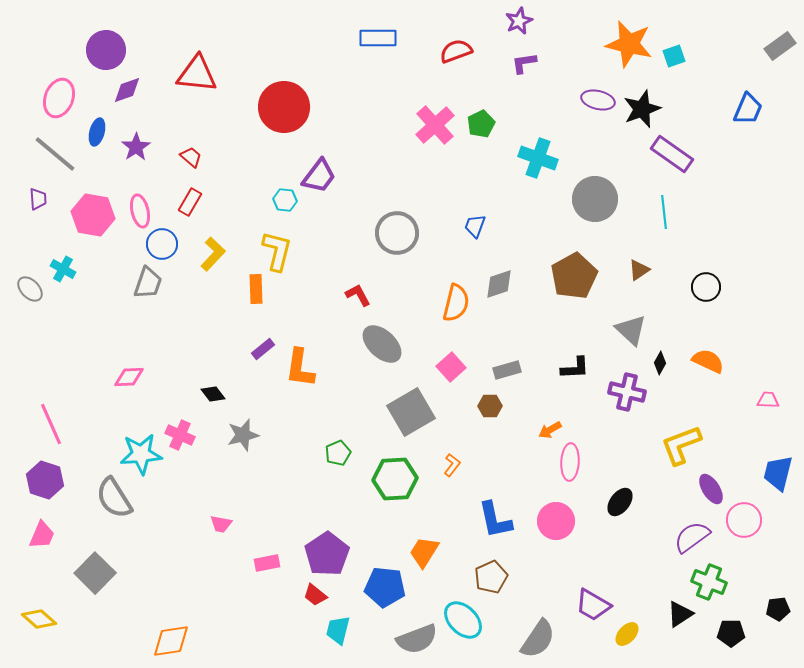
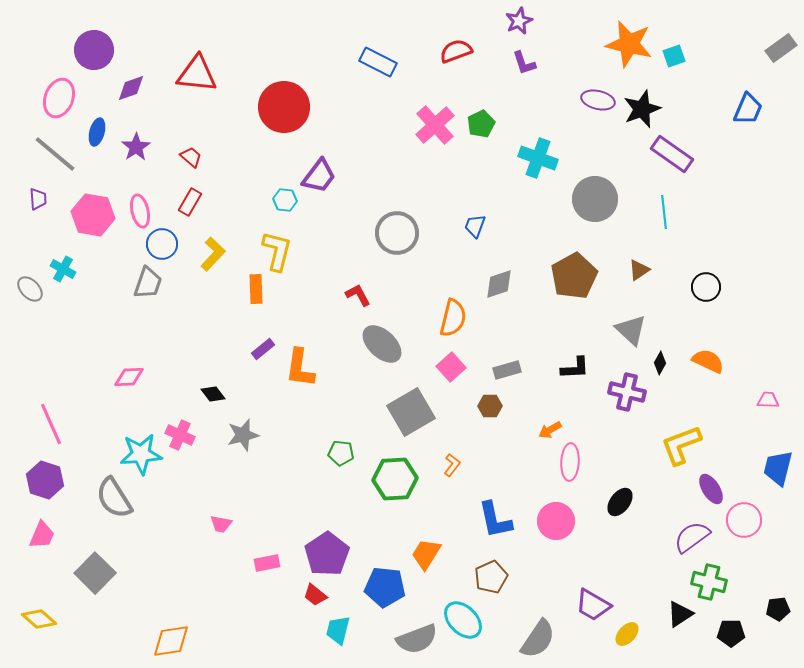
blue rectangle at (378, 38): moved 24 px down; rotated 27 degrees clockwise
gray rectangle at (780, 46): moved 1 px right, 2 px down
purple circle at (106, 50): moved 12 px left
purple L-shape at (524, 63): rotated 100 degrees counterclockwise
purple diamond at (127, 90): moved 4 px right, 2 px up
orange semicircle at (456, 303): moved 3 px left, 15 px down
green pentagon at (338, 453): moved 3 px right; rotated 30 degrees clockwise
blue trapezoid at (778, 473): moved 5 px up
orange trapezoid at (424, 552): moved 2 px right, 2 px down
green cross at (709, 582): rotated 8 degrees counterclockwise
